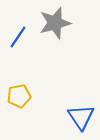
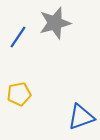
yellow pentagon: moved 2 px up
blue triangle: rotated 44 degrees clockwise
